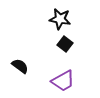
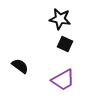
black square: rotated 14 degrees counterclockwise
purple trapezoid: moved 1 px up
